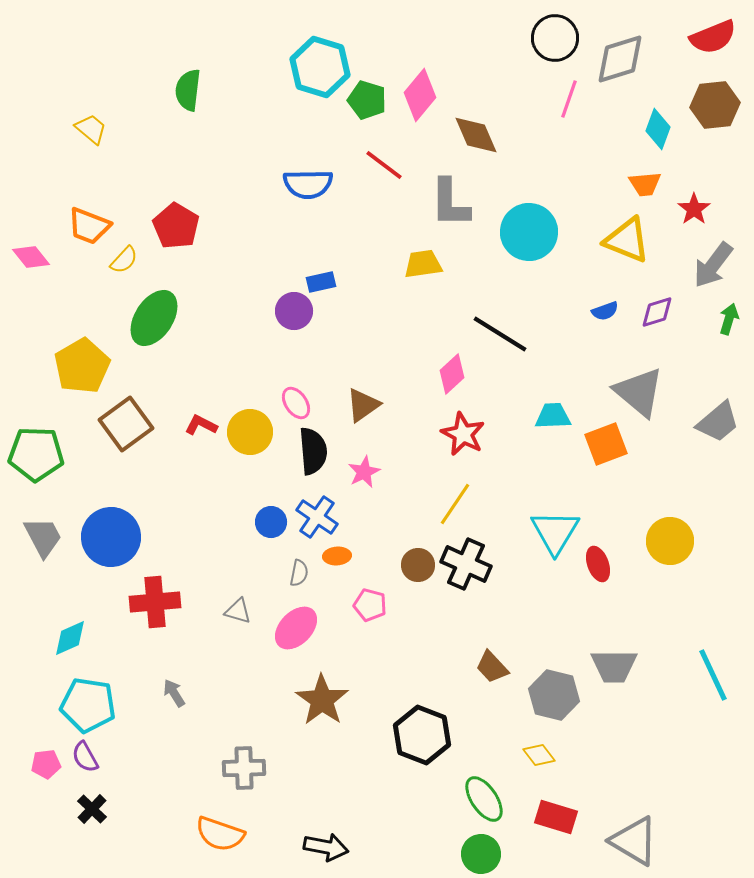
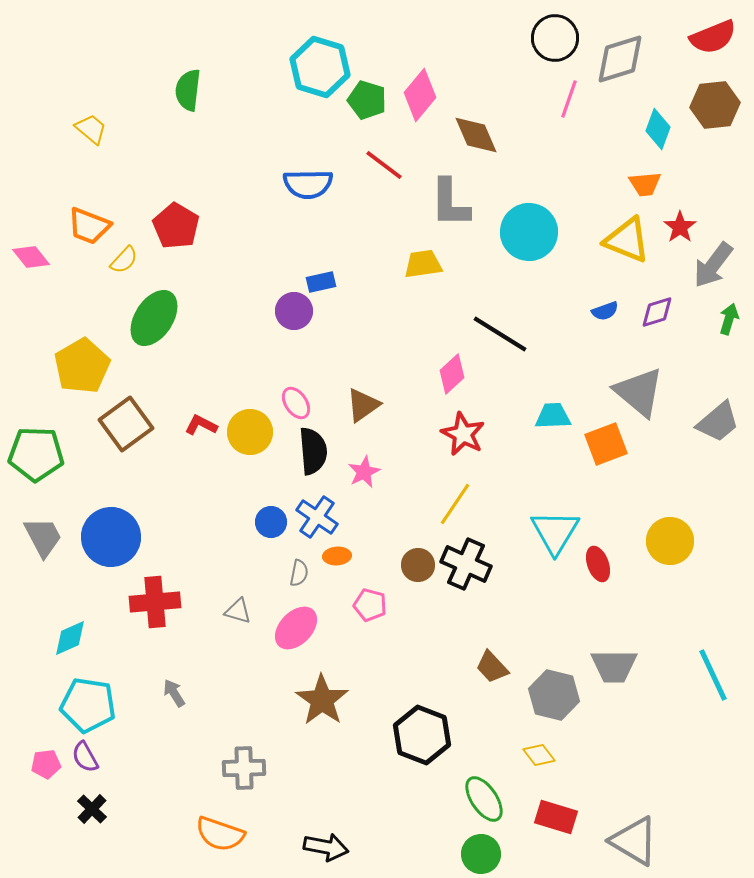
red star at (694, 209): moved 14 px left, 18 px down
